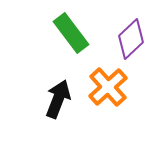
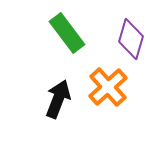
green rectangle: moved 4 px left
purple diamond: rotated 30 degrees counterclockwise
